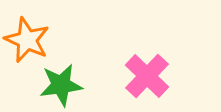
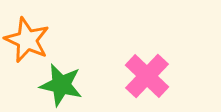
green star: rotated 21 degrees clockwise
